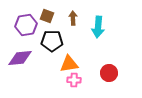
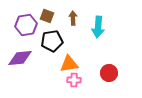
black pentagon: rotated 10 degrees counterclockwise
